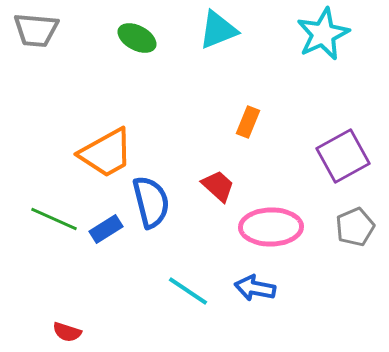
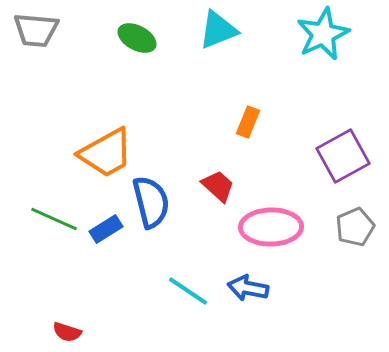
blue arrow: moved 7 px left
